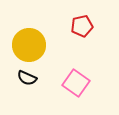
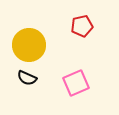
pink square: rotated 32 degrees clockwise
